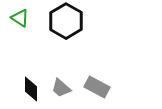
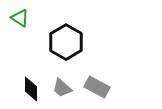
black hexagon: moved 21 px down
gray trapezoid: moved 1 px right
